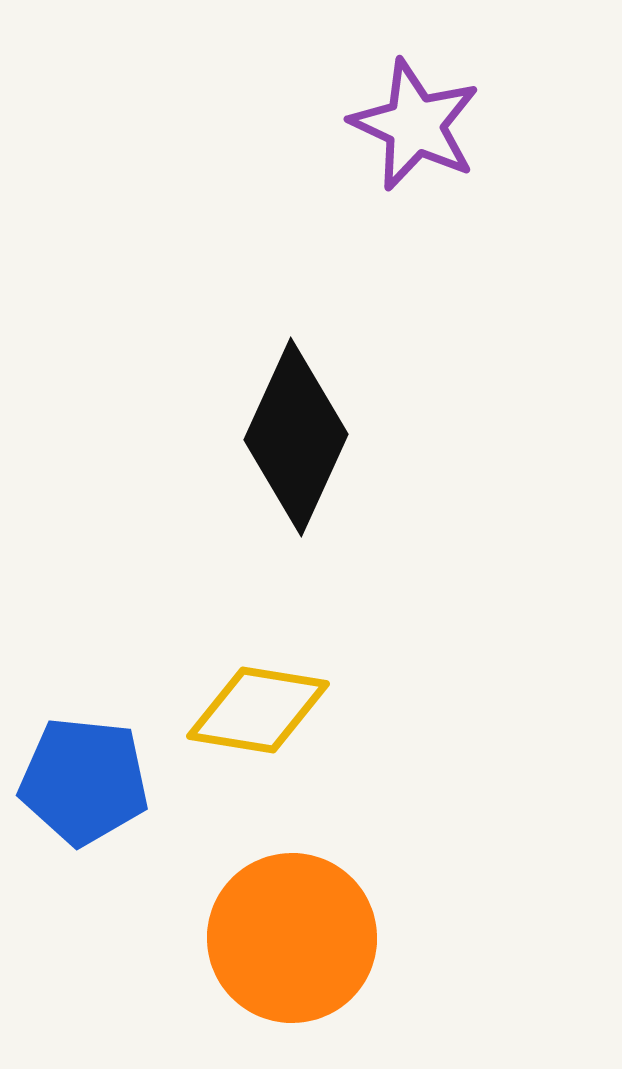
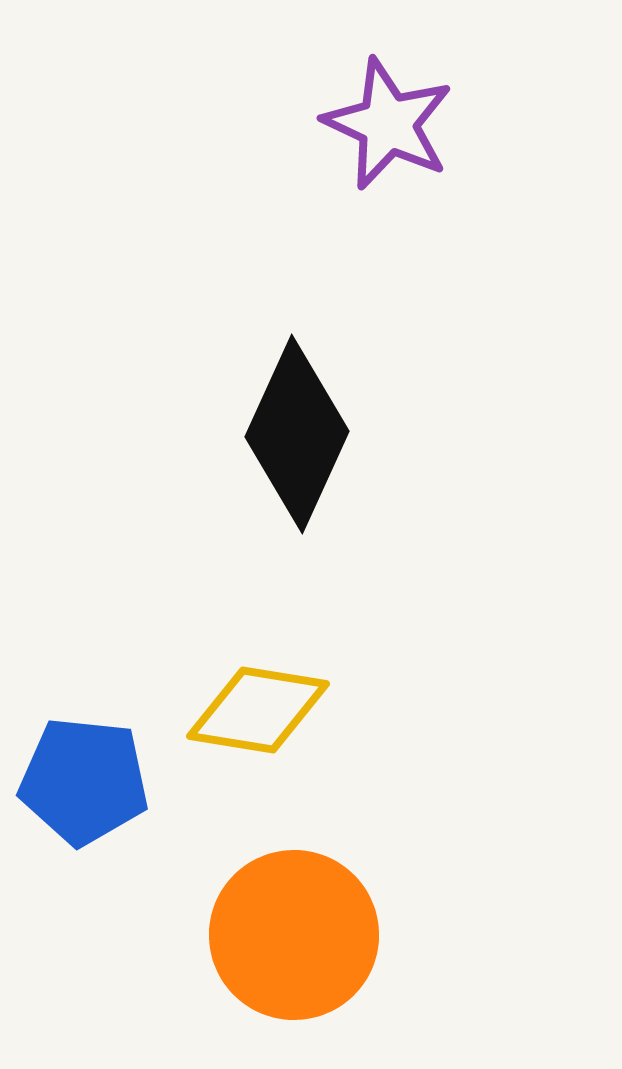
purple star: moved 27 px left, 1 px up
black diamond: moved 1 px right, 3 px up
orange circle: moved 2 px right, 3 px up
